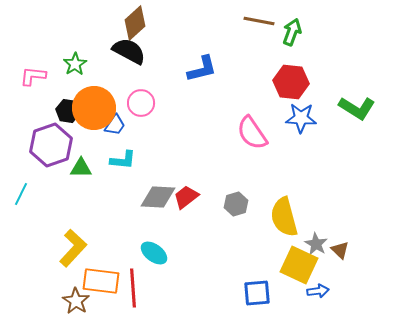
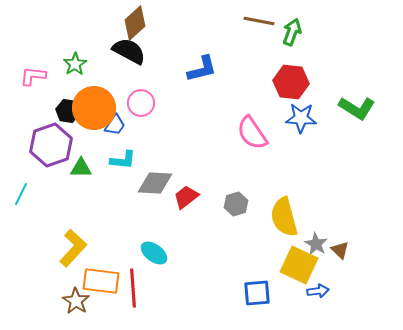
gray diamond: moved 3 px left, 14 px up
